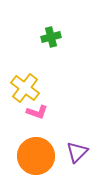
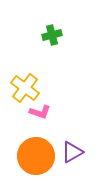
green cross: moved 1 px right, 2 px up
pink L-shape: moved 3 px right
purple triangle: moved 5 px left; rotated 15 degrees clockwise
